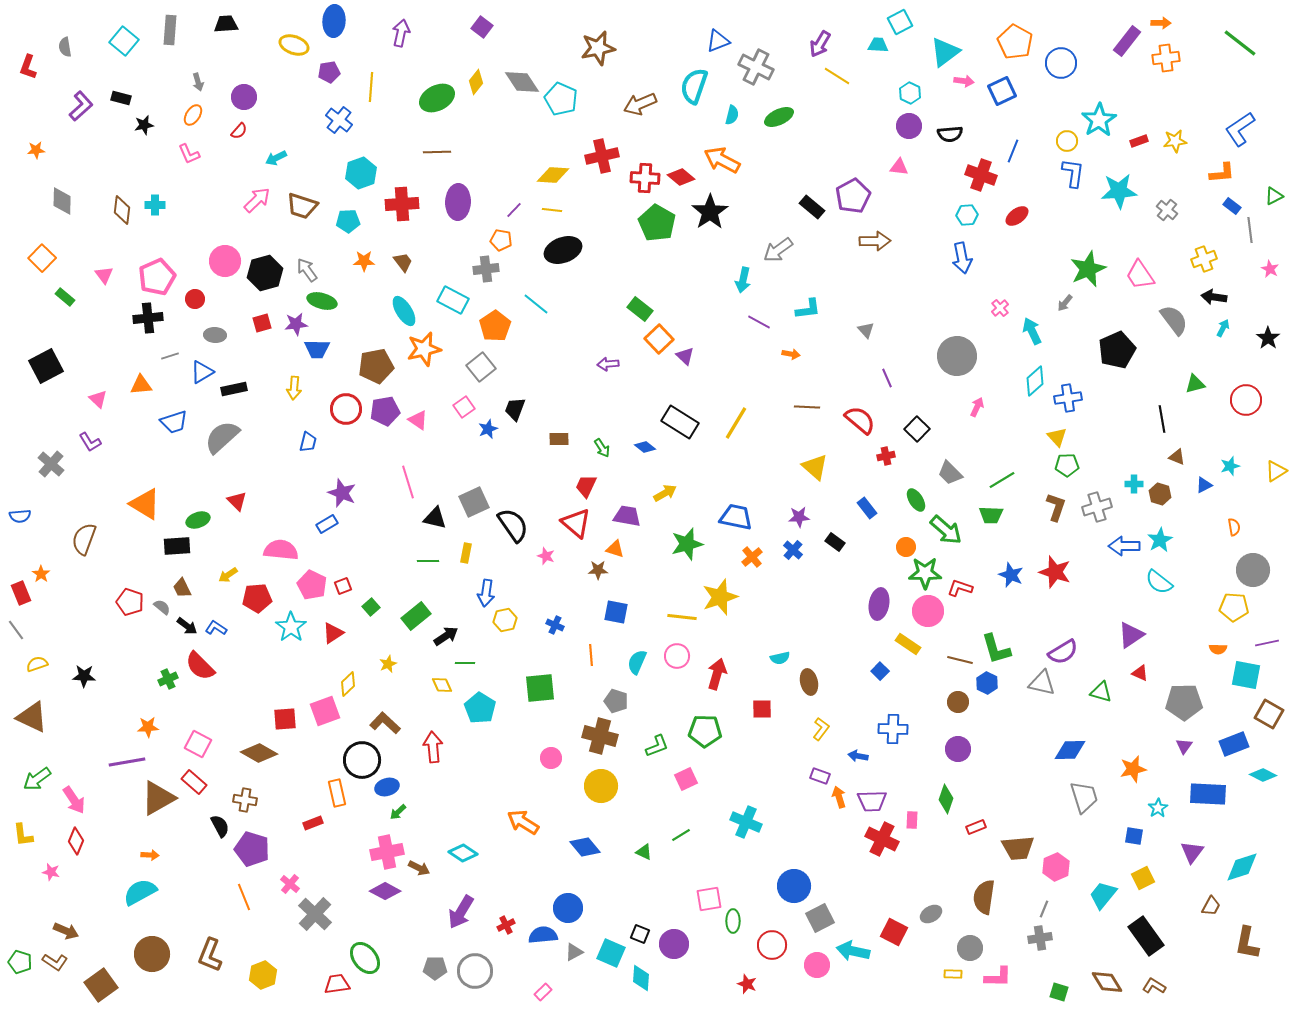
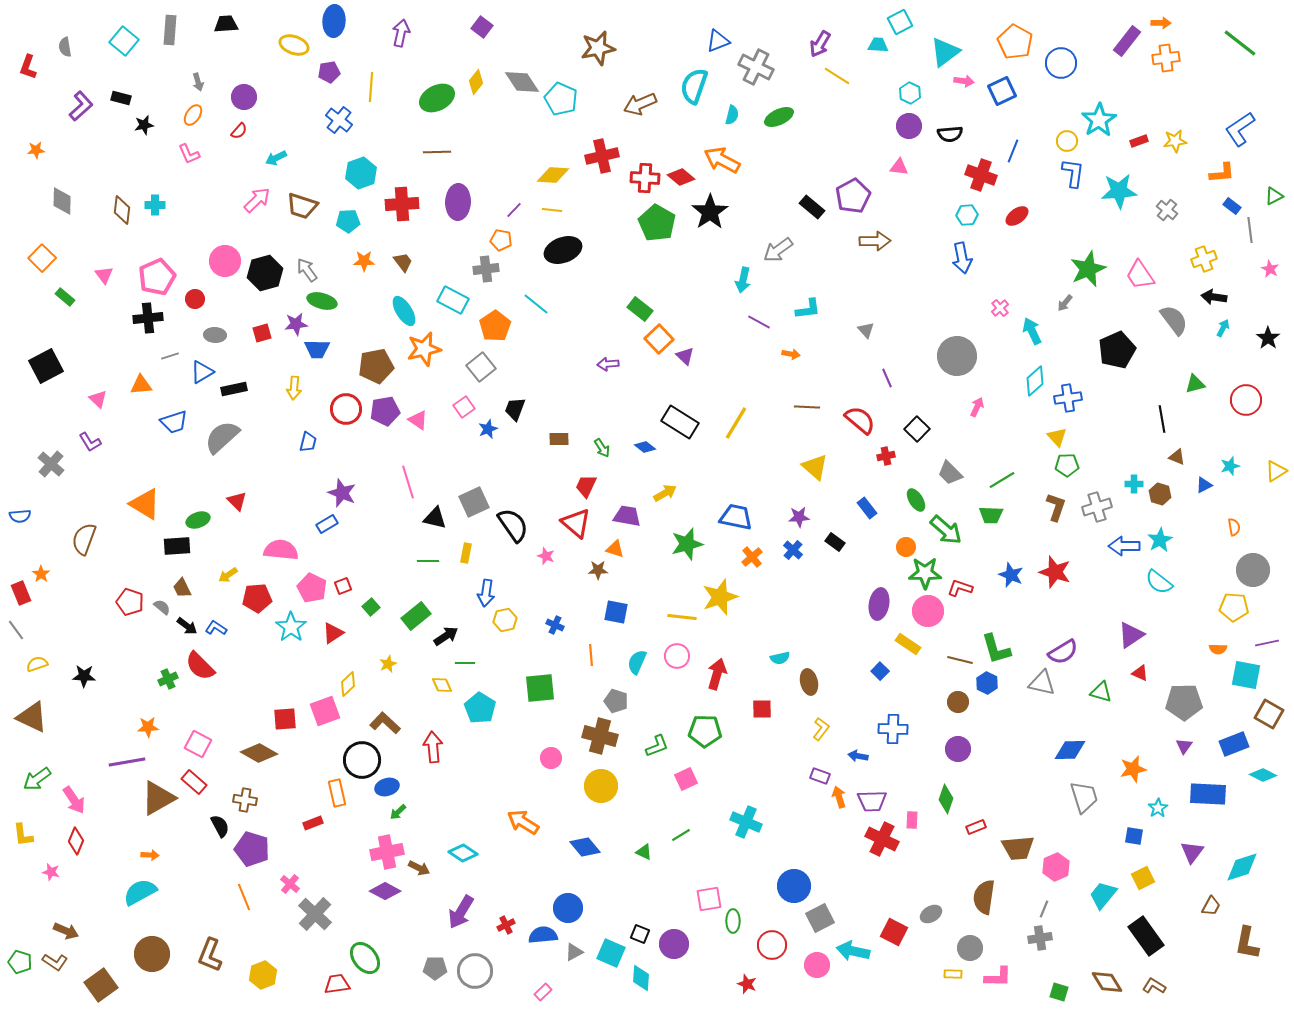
red square at (262, 323): moved 10 px down
pink pentagon at (312, 585): moved 3 px down
